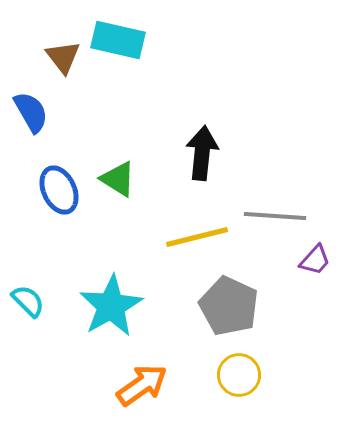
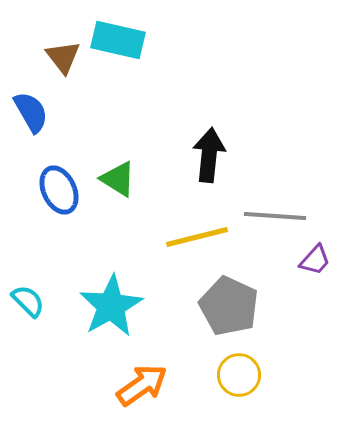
black arrow: moved 7 px right, 2 px down
